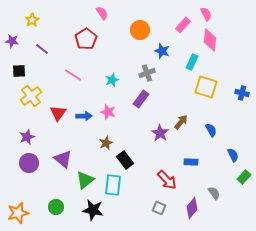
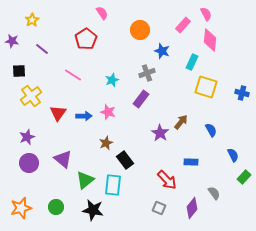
orange star at (18, 213): moved 3 px right, 5 px up
